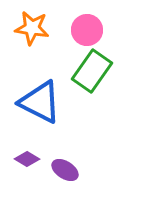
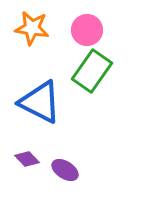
purple diamond: rotated 15 degrees clockwise
